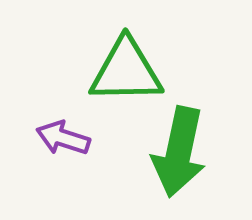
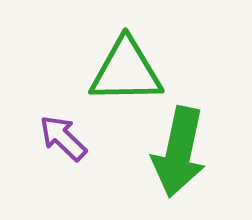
purple arrow: rotated 26 degrees clockwise
